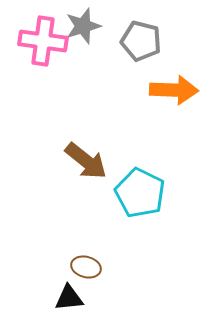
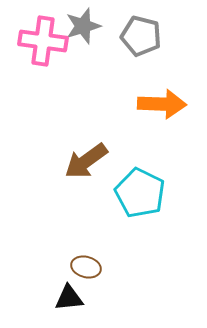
gray pentagon: moved 5 px up
orange arrow: moved 12 px left, 14 px down
brown arrow: rotated 105 degrees clockwise
